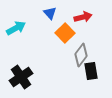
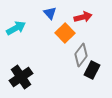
black rectangle: moved 1 px right, 1 px up; rotated 36 degrees clockwise
